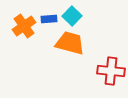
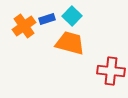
blue rectangle: moved 2 px left; rotated 14 degrees counterclockwise
